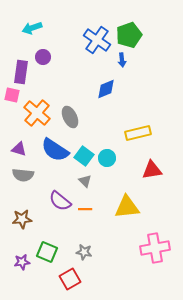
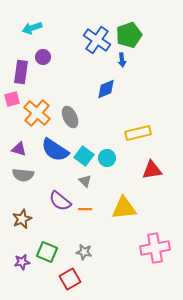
pink square: moved 4 px down; rotated 28 degrees counterclockwise
yellow triangle: moved 3 px left, 1 px down
brown star: rotated 18 degrees counterclockwise
